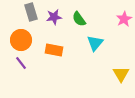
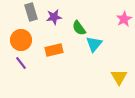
green semicircle: moved 9 px down
cyan triangle: moved 1 px left, 1 px down
orange rectangle: rotated 24 degrees counterclockwise
yellow triangle: moved 2 px left, 3 px down
